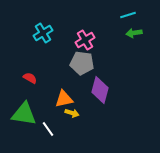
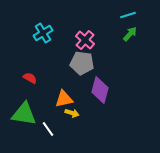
green arrow: moved 4 px left, 1 px down; rotated 140 degrees clockwise
pink cross: rotated 18 degrees counterclockwise
